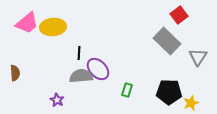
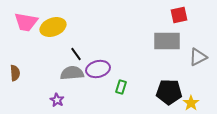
red square: rotated 24 degrees clockwise
pink trapezoid: moved 1 px left, 1 px up; rotated 50 degrees clockwise
yellow ellipse: rotated 15 degrees counterclockwise
gray rectangle: rotated 44 degrees counterclockwise
black line: moved 3 px left, 1 px down; rotated 40 degrees counterclockwise
gray triangle: rotated 30 degrees clockwise
purple ellipse: rotated 60 degrees counterclockwise
gray semicircle: moved 9 px left, 3 px up
green rectangle: moved 6 px left, 3 px up
yellow star: rotated 14 degrees counterclockwise
